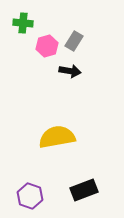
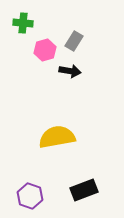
pink hexagon: moved 2 px left, 4 px down
